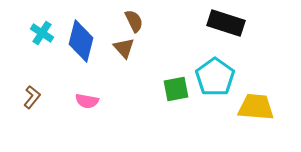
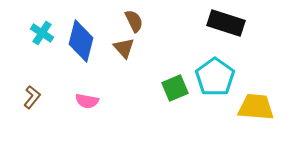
green square: moved 1 px left, 1 px up; rotated 12 degrees counterclockwise
